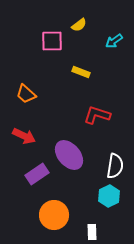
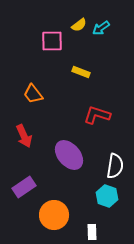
cyan arrow: moved 13 px left, 13 px up
orange trapezoid: moved 7 px right; rotated 10 degrees clockwise
red arrow: rotated 40 degrees clockwise
purple rectangle: moved 13 px left, 13 px down
cyan hexagon: moved 2 px left; rotated 15 degrees counterclockwise
